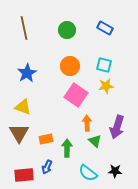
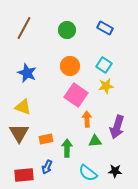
brown line: rotated 40 degrees clockwise
cyan square: rotated 21 degrees clockwise
blue star: rotated 18 degrees counterclockwise
orange arrow: moved 4 px up
green triangle: rotated 48 degrees counterclockwise
